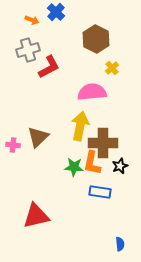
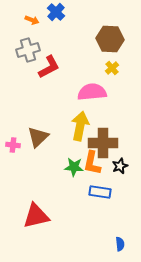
brown hexagon: moved 14 px right; rotated 24 degrees counterclockwise
